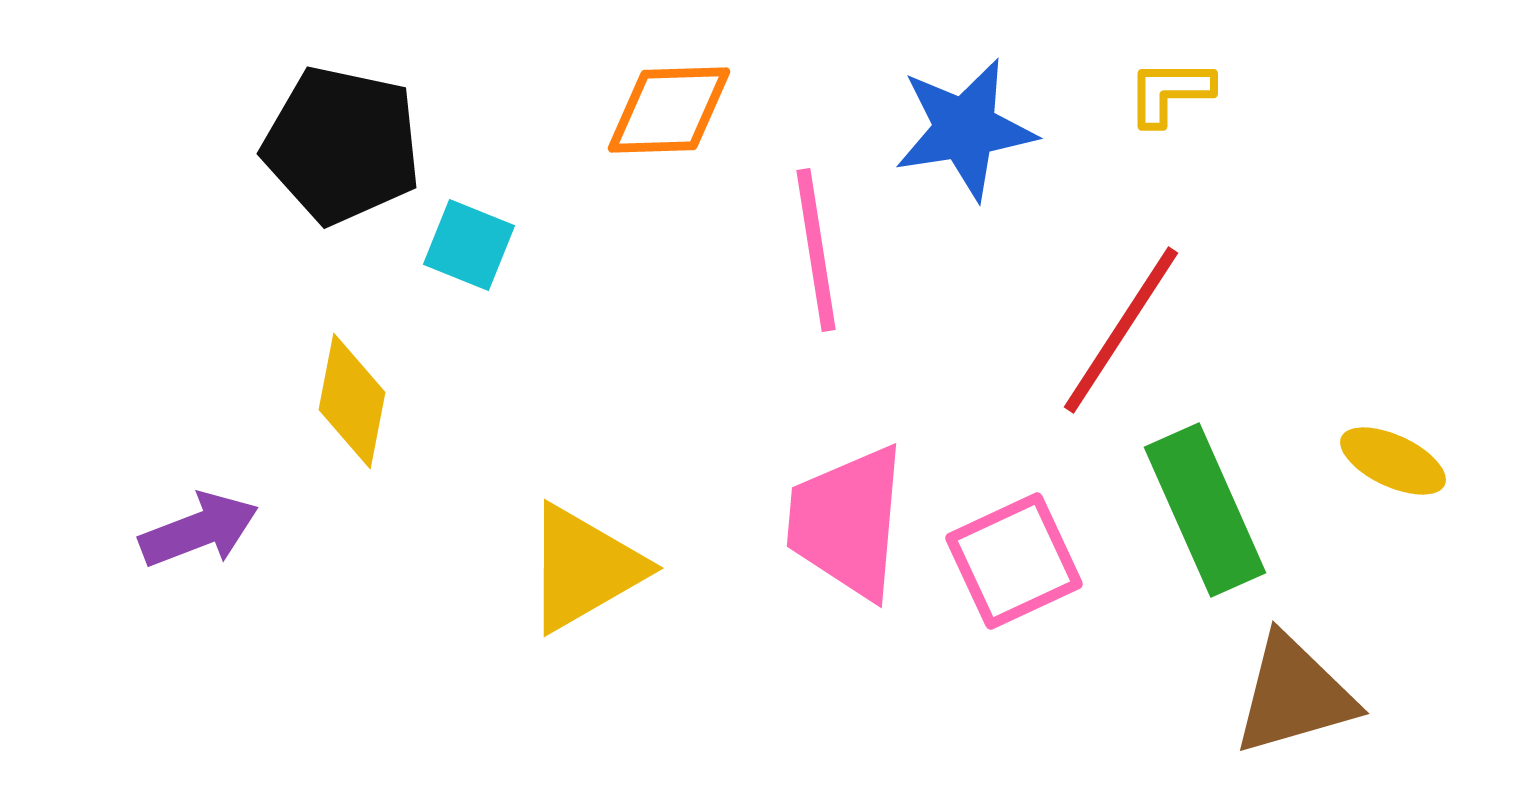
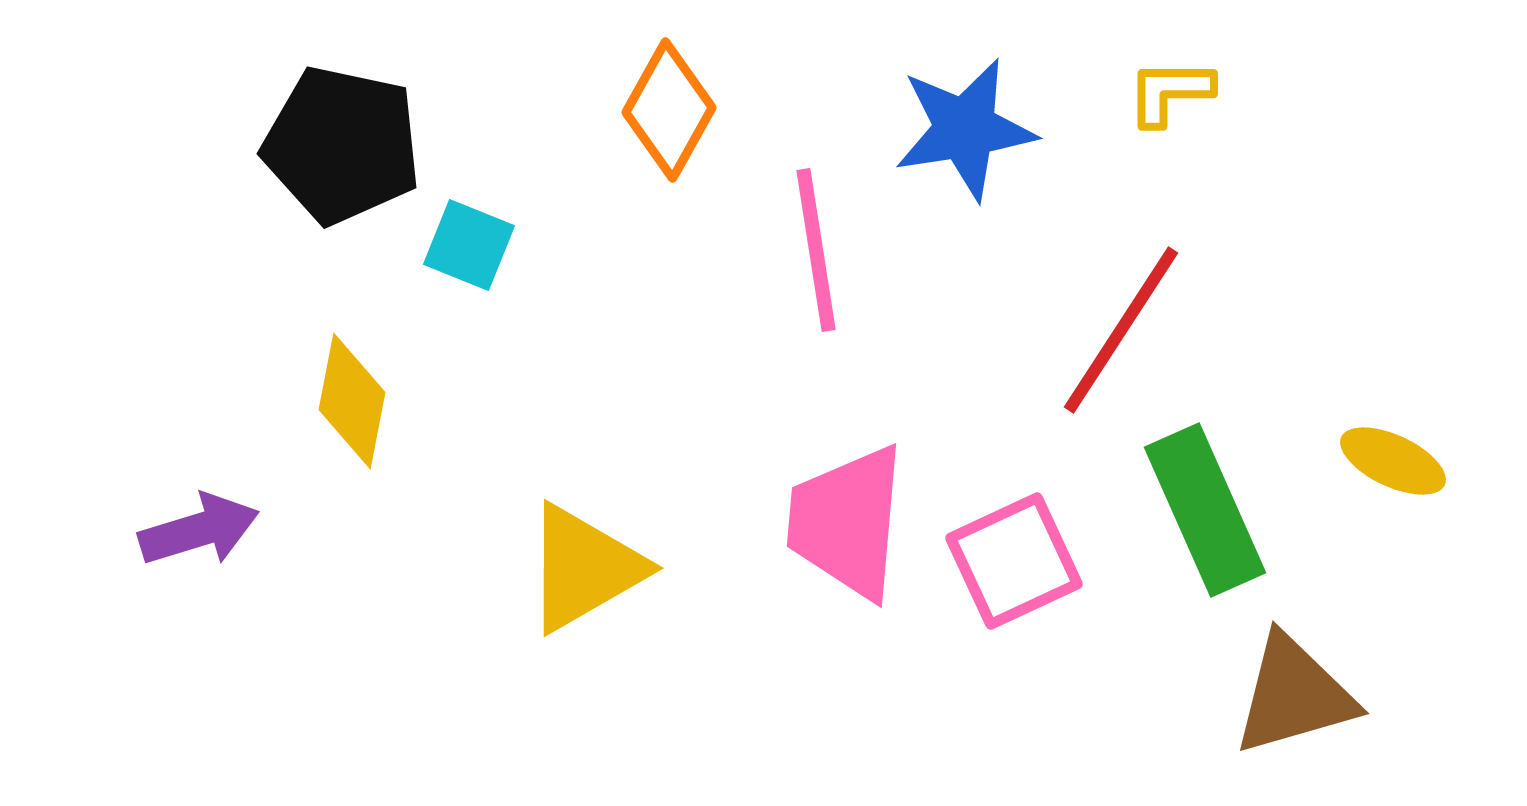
orange diamond: rotated 59 degrees counterclockwise
purple arrow: rotated 4 degrees clockwise
